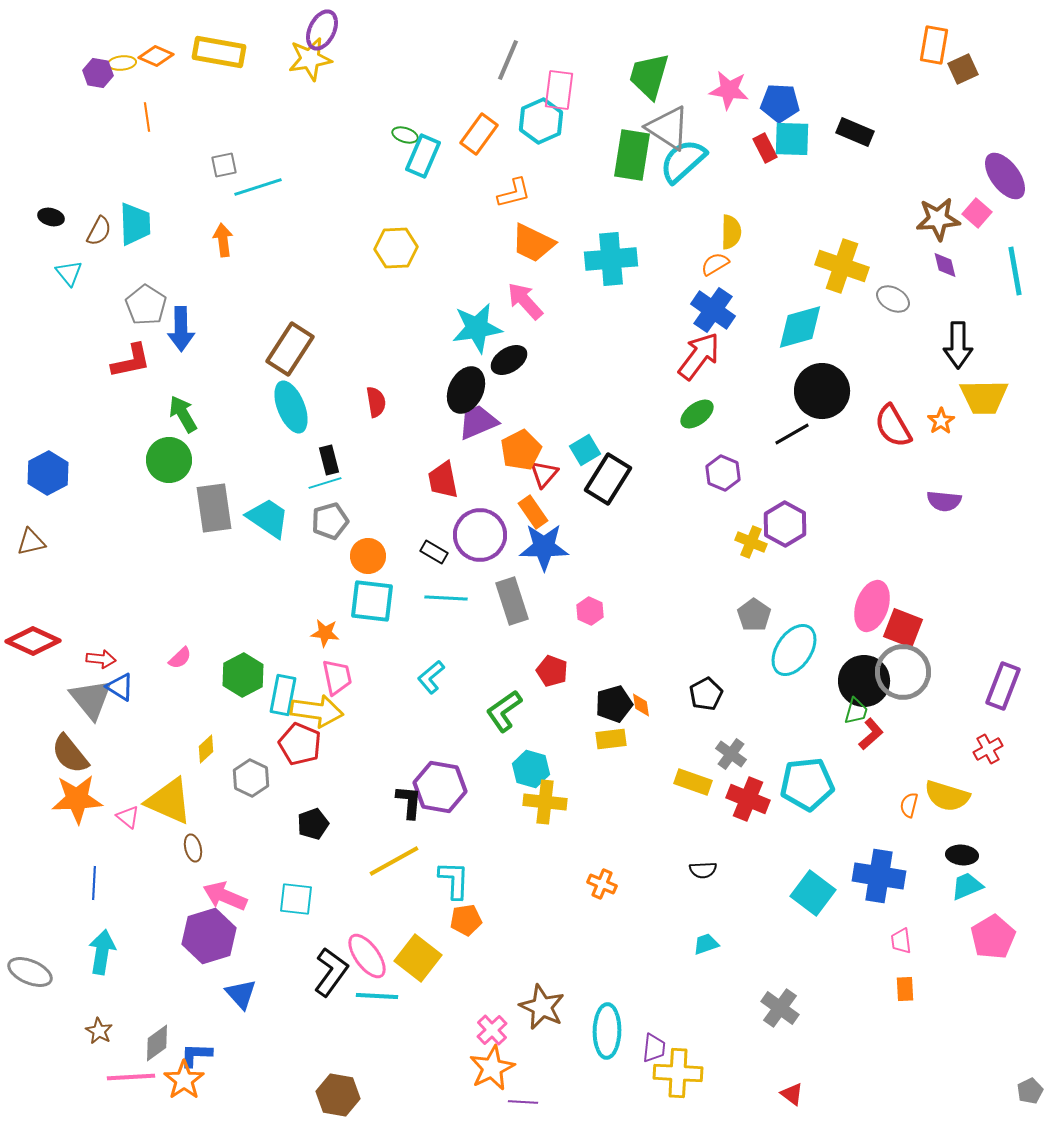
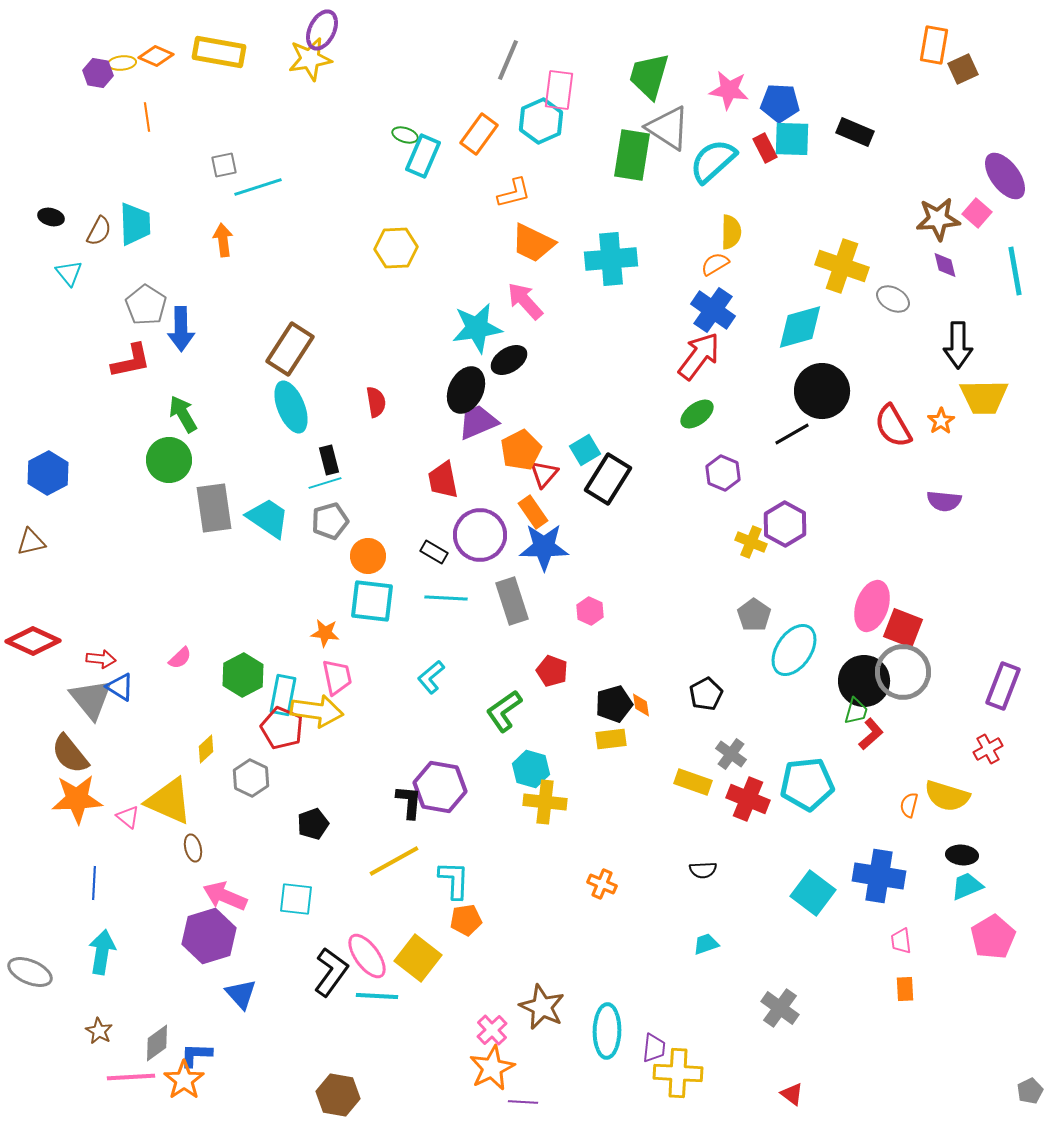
cyan semicircle at (683, 161): moved 30 px right
red pentagon at (300, 744): moved 18 px left, 16 px up
